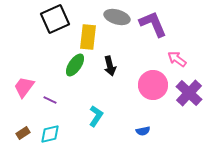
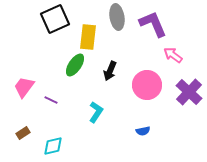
gray ellipse: rotated 65 degrees clockwise
pink arrow: moved 4 px left, 4 px up
black arrow: moved 5 px down; rotated 36 degrees clockwise
pink circle: moved 6 px left
purple cross: moved 1 px up
purple line: moved 1 px right
cyan L-shape: moved 4 px up
cyan diamond: moved 3 px right, 12 px down
